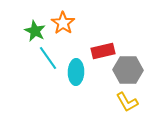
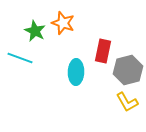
orange star: rotated 15 degrees counterclockwise
red rectangle: rotated 65 degrees counterclockwise
cyan line: moved 28 px left; rotated 35 degrees counterclockwise
gray hexagon: rotated 16 degrees counterclockwise
